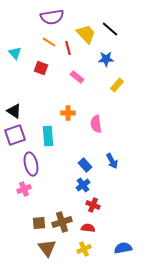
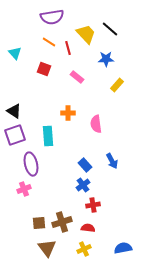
red square: moved 3 px right, 1 px down
red cross: rotated 32 degrees counterclockwise
